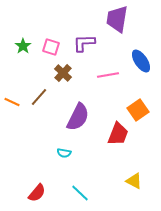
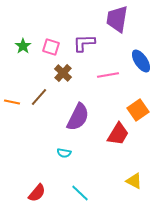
orange line: rotated 14 degrees counterclockwise
red trapezoid: rotated 10 degrees clockwise
